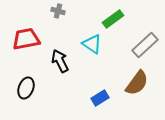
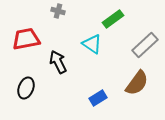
black arrow: moved 2 px left, 1 px down
blue rectangle: moved 2 px left
